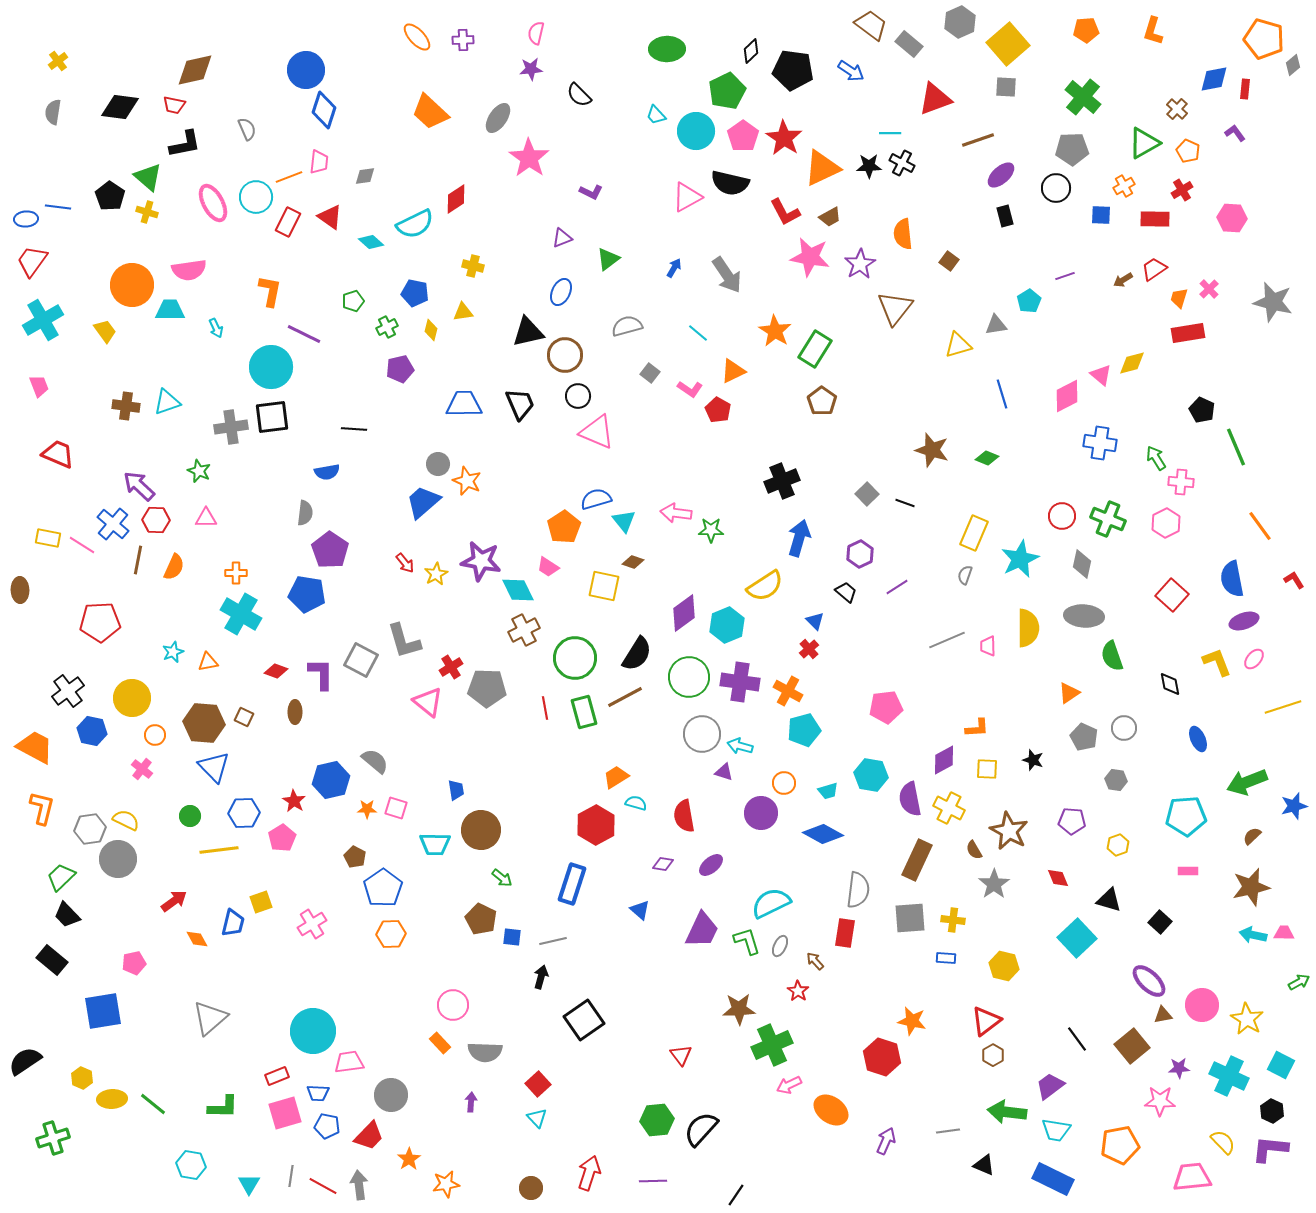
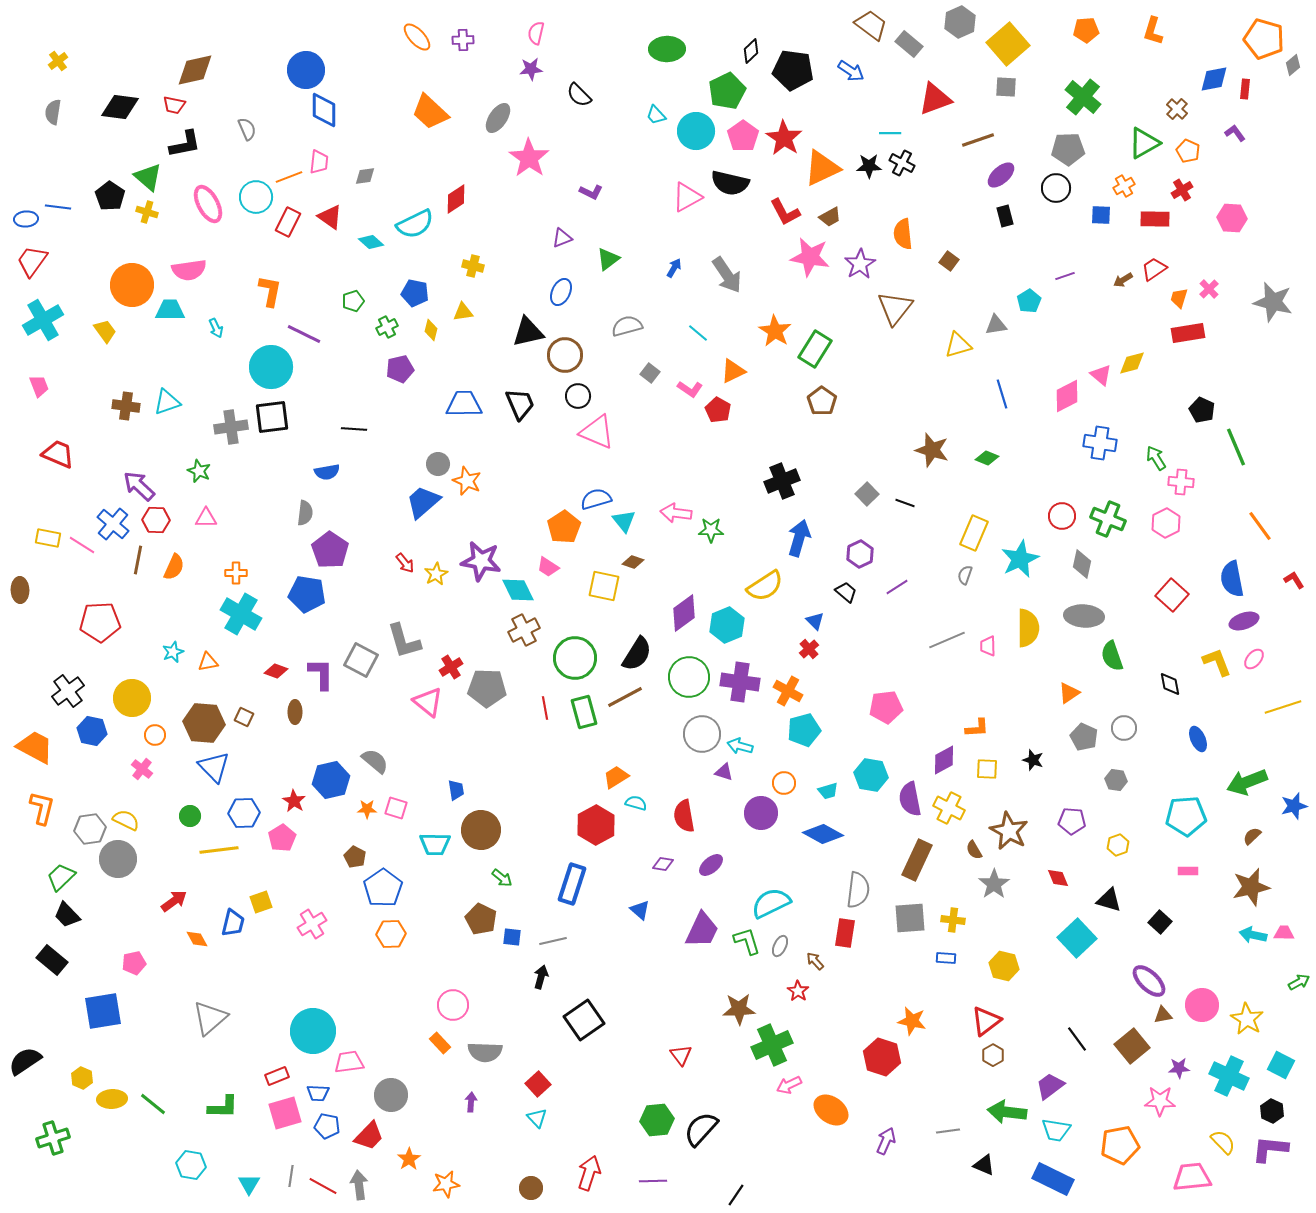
blue diamond at (324, 110): rotated 18 degrees counterclockwise
gray pentagon at (1072, 149): moved 4 px left
pink ellipse at (213, 203): moved 5 px left, 1 px down
